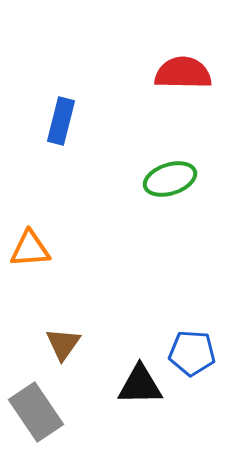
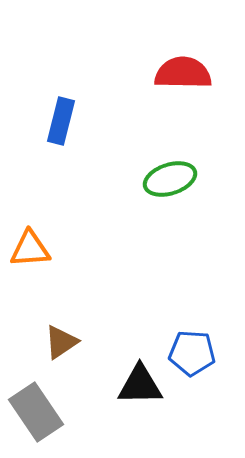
brown triangle: moved 2 px left, 2 px up; rotated 21 degrees clockwise
